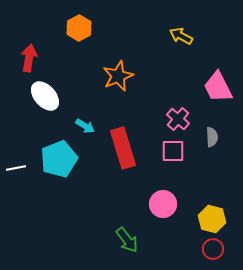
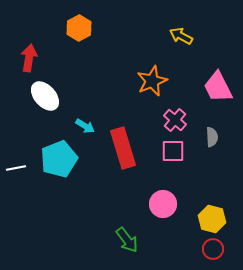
orange star: moved 34 px right, 5 px down
pink cross: moved 3 px left, 1 px down
